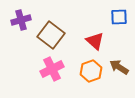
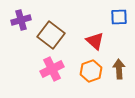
brown arrow: moved 2 px down; rotated 54 degrees clockwise
